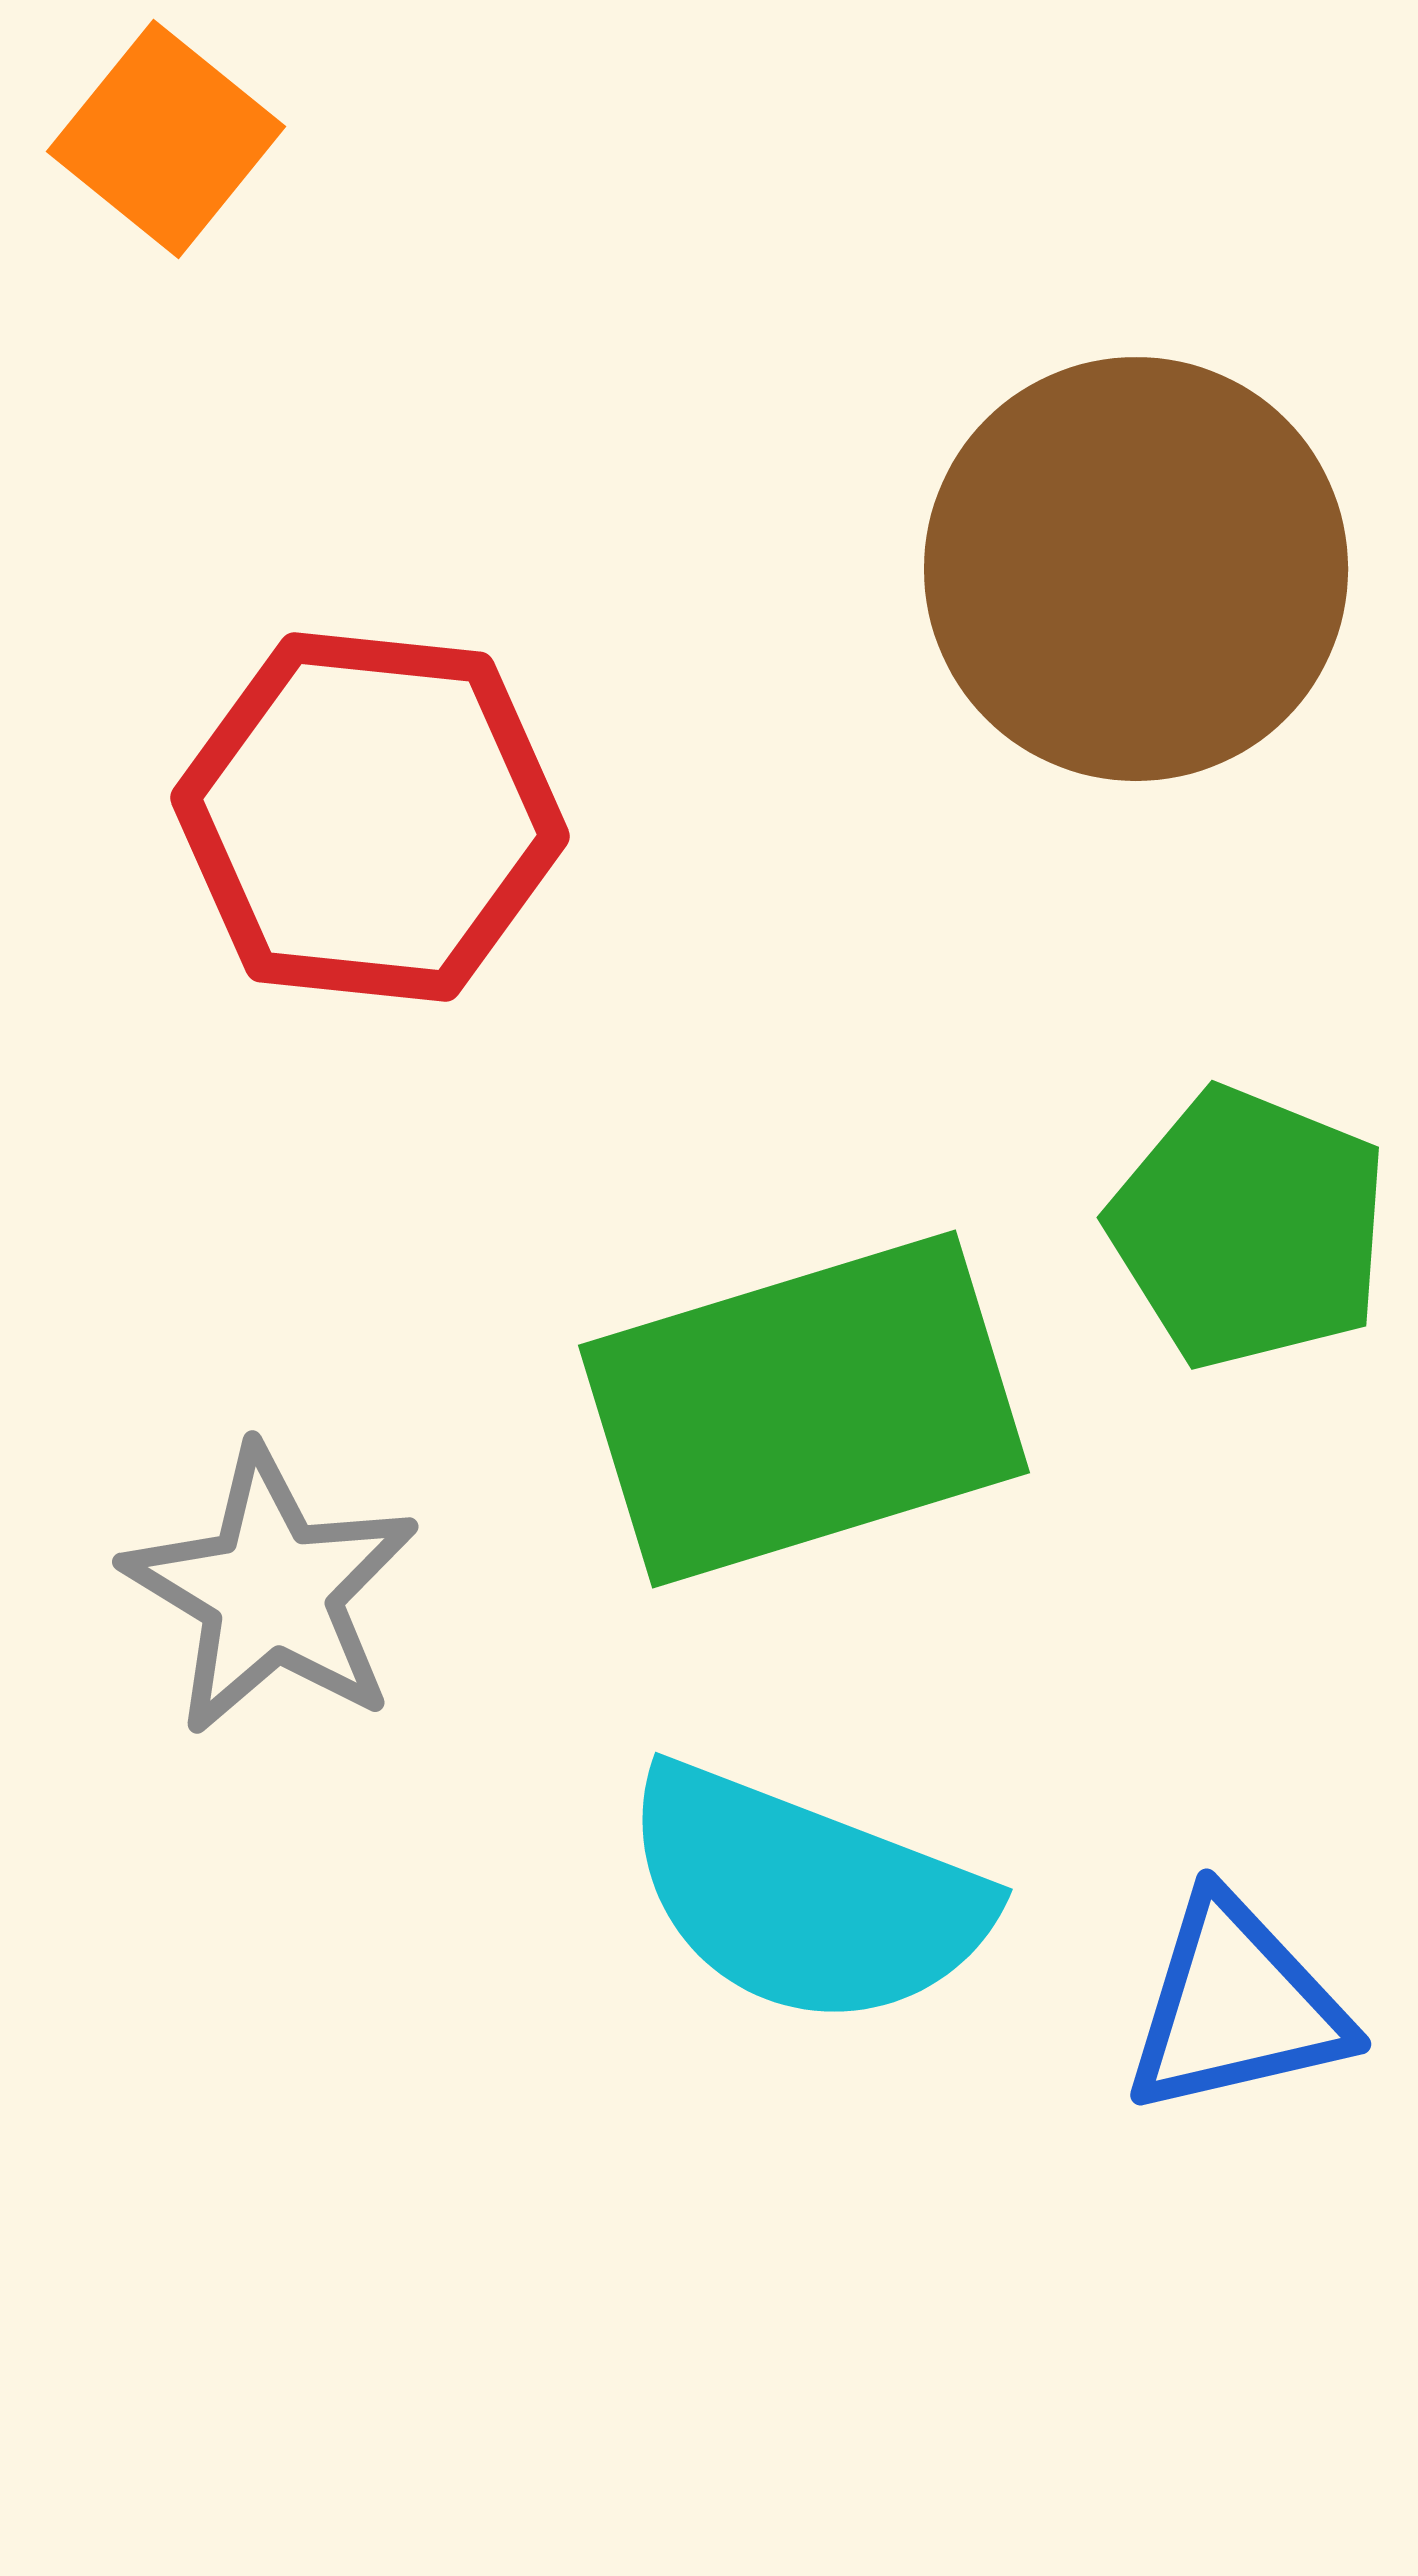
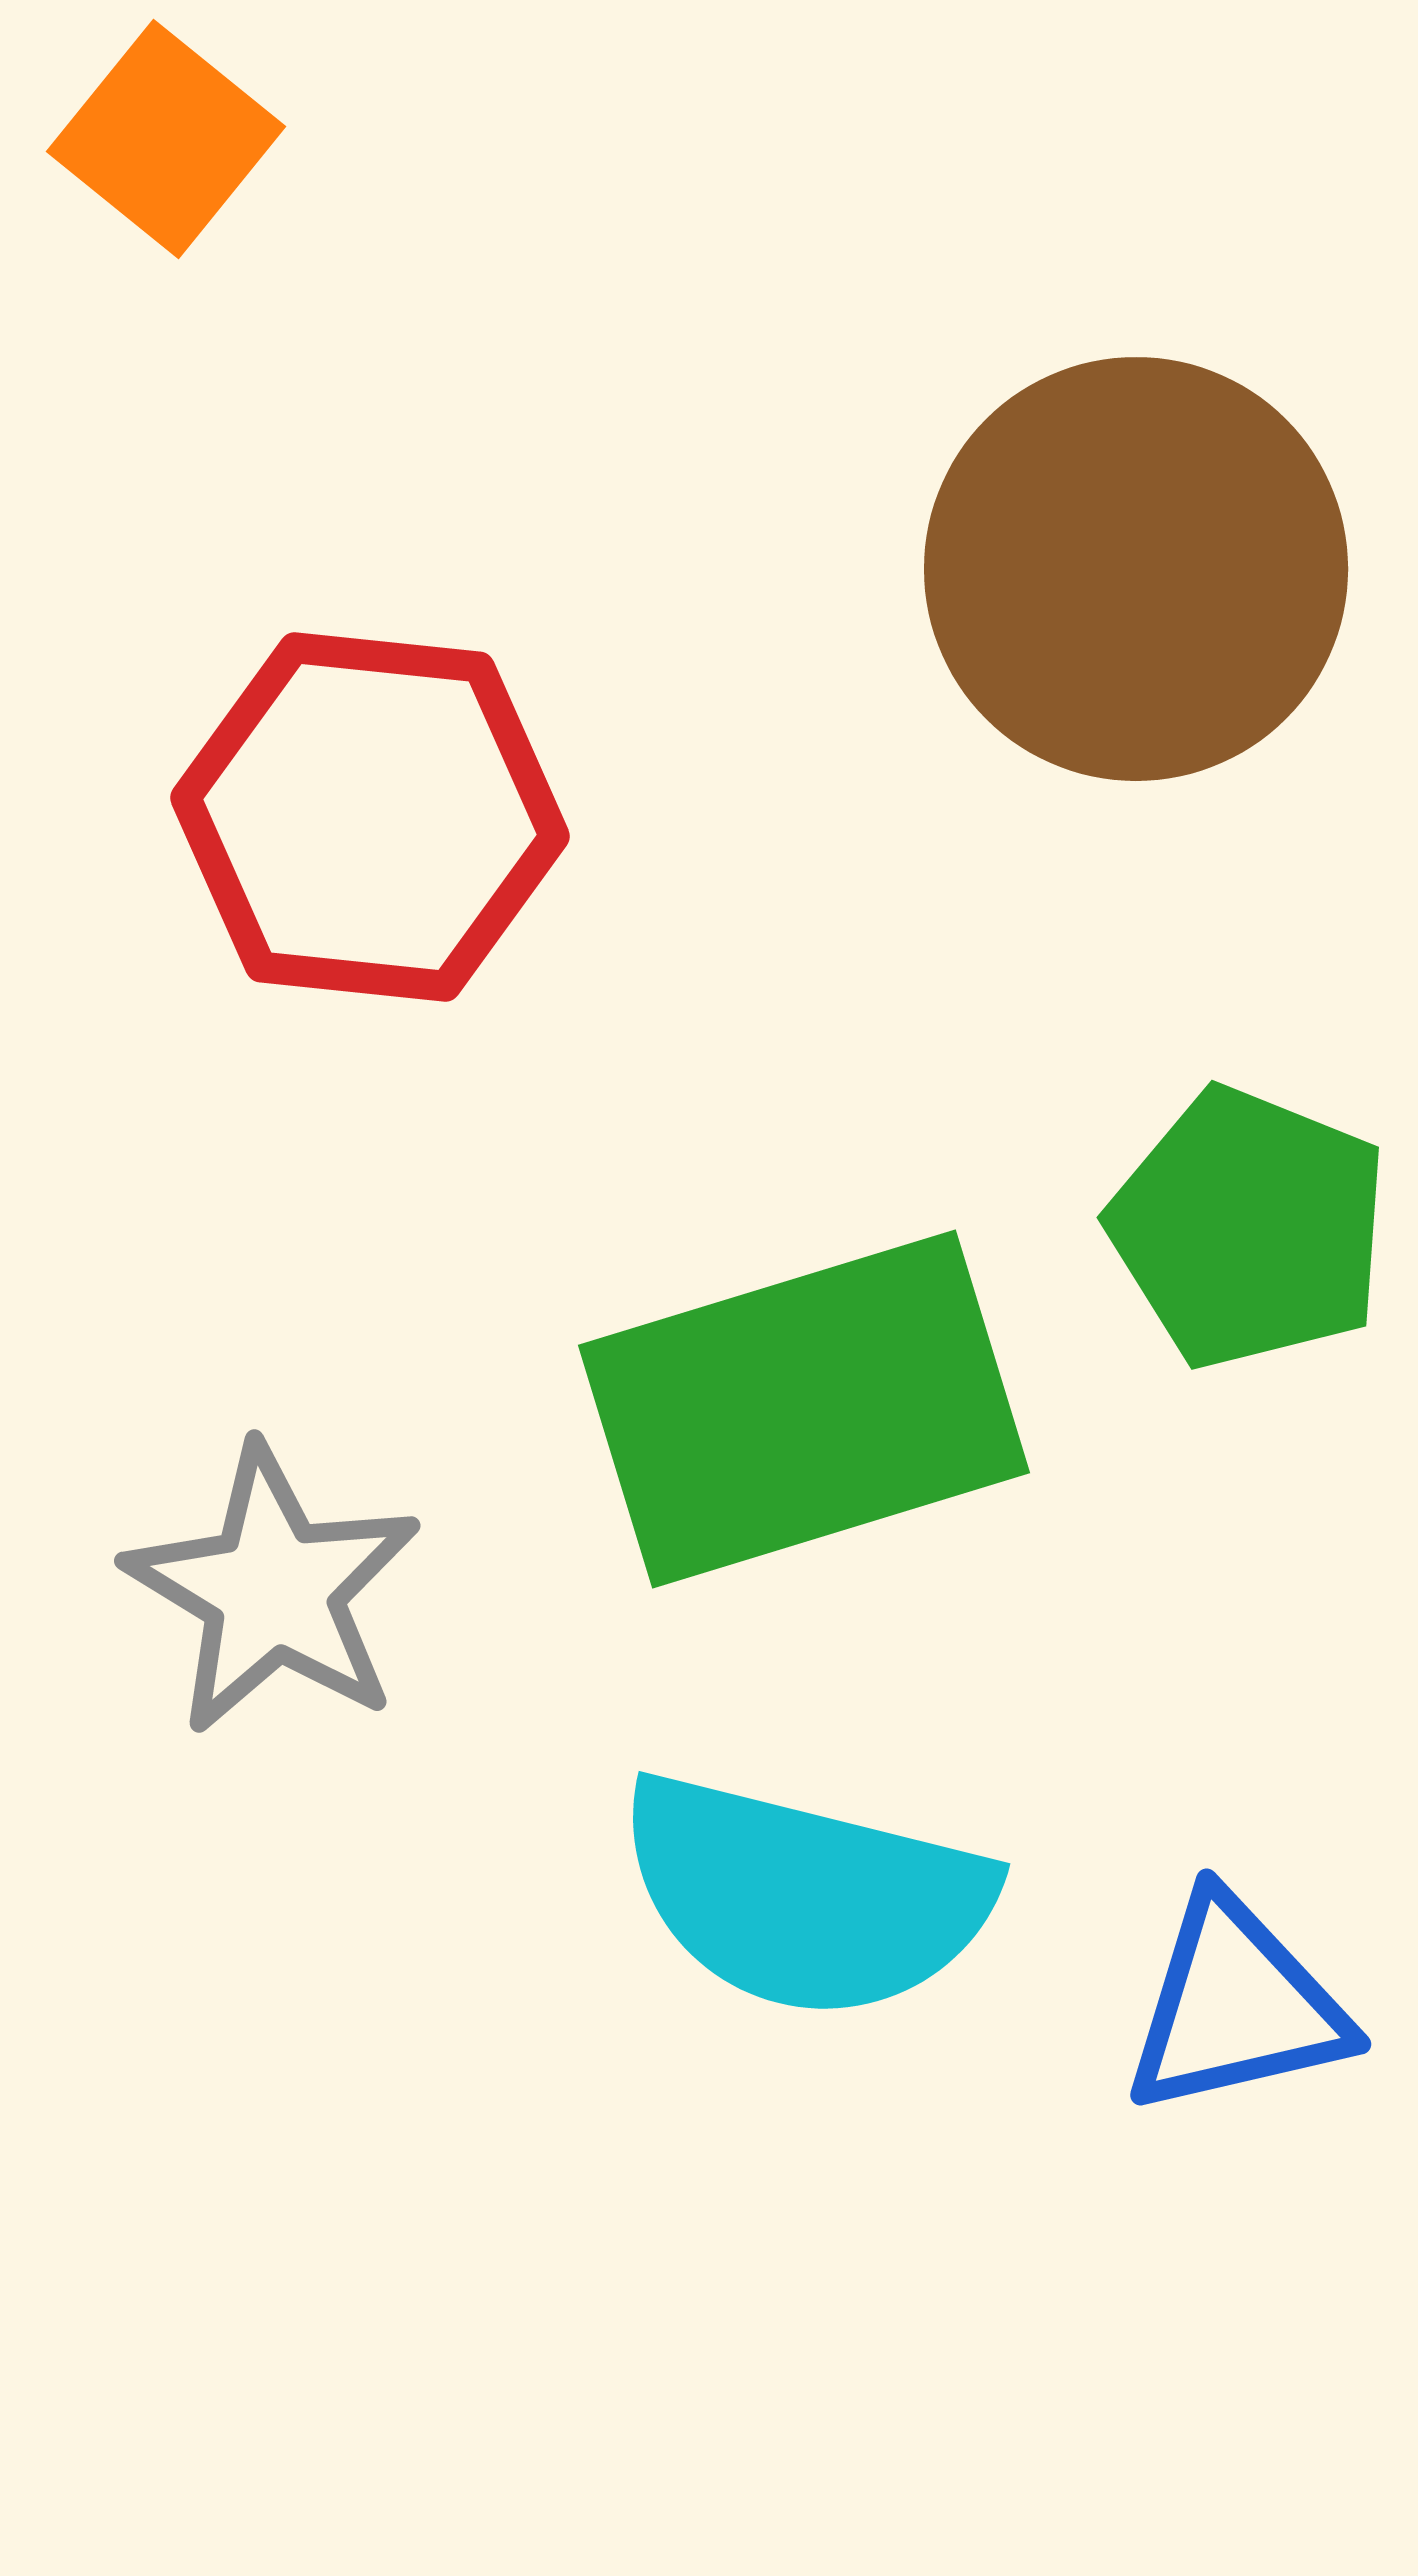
gray star: moved 2 px right, 1 px up
cyan semicircle: rotated 7 degrees counterclockwise
